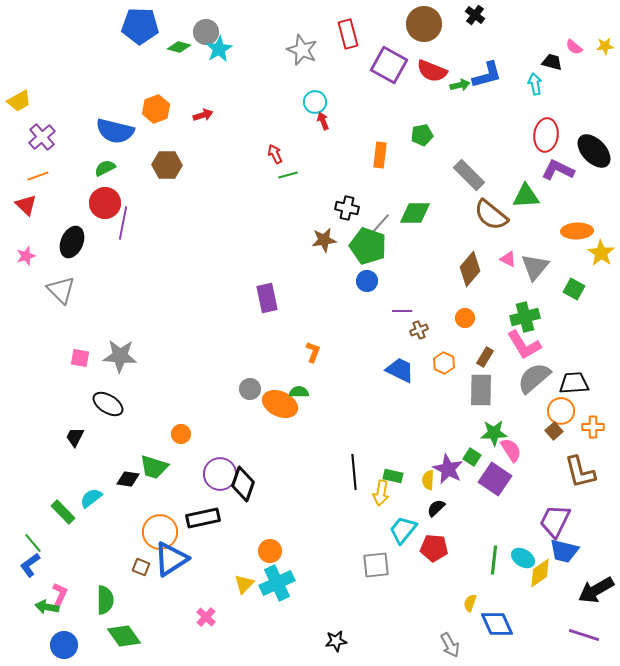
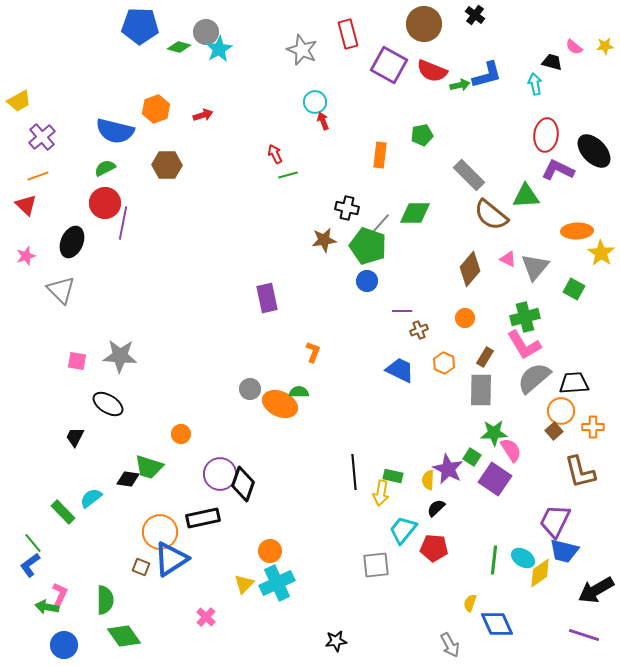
pink square at (80, 358): moved 3 px left, 3 px down
green trapezoid at (154, 467): moved 5 px left
